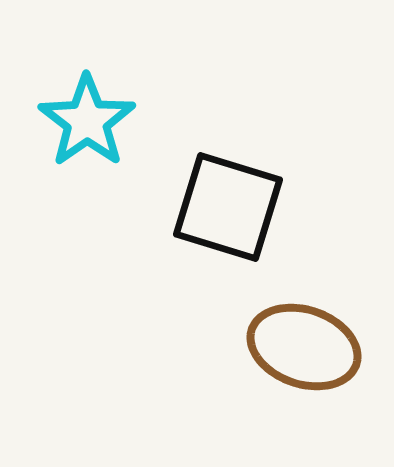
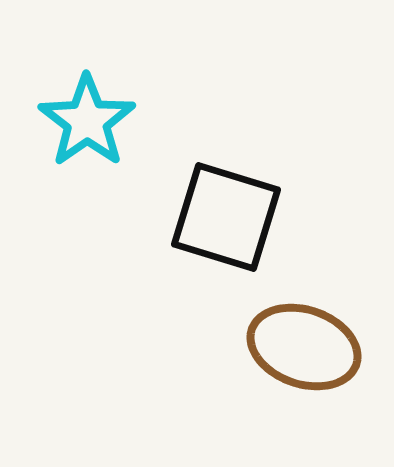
black square: moved 2 px left, 10 px down
